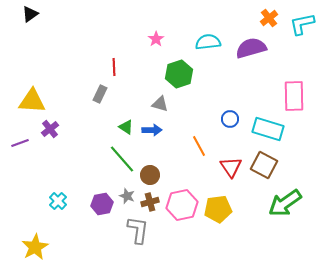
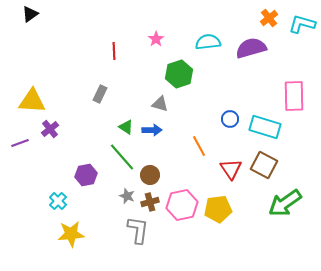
cyan L-shape: rotated 28 degrees clockwise
red line: moved 16 px up
cyan rectangle: moved 3 px left, 2 px up
green line: moved 2 px up
red triangle: moved 2 px down
purple hexagon: moved 16 px left, 29 px up
yellow star: moved 36 px right, 13 px up; rotated 24 degrees clockwise
